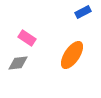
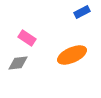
blue rectangle: moved 1 px left
orange ellipse: rotated 32 degrees clockwise
